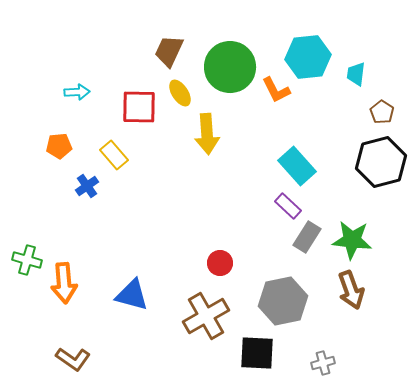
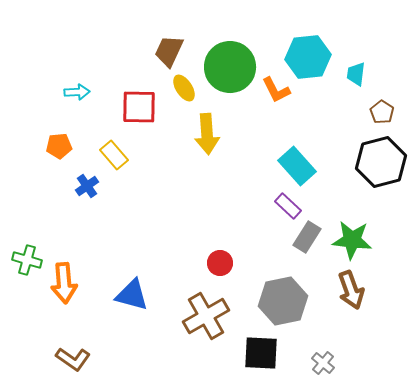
yellow ellipse: moved 4 px right, 5 px up
black square: moved 4 px right
gray cross: rotated 35 degrees counterclockwise
